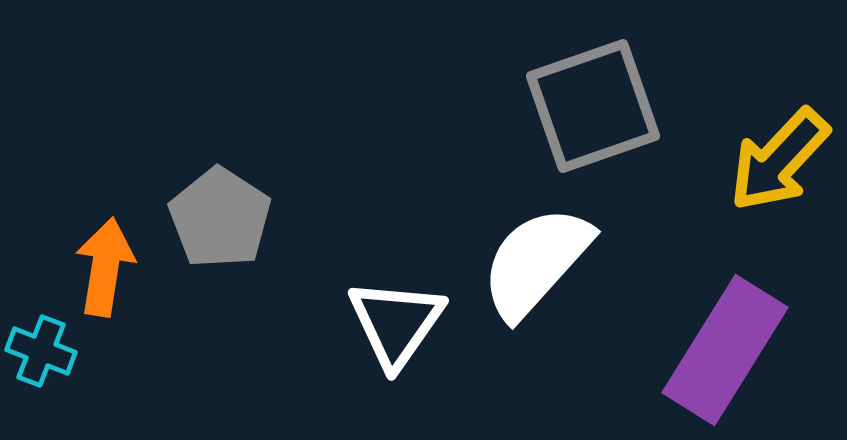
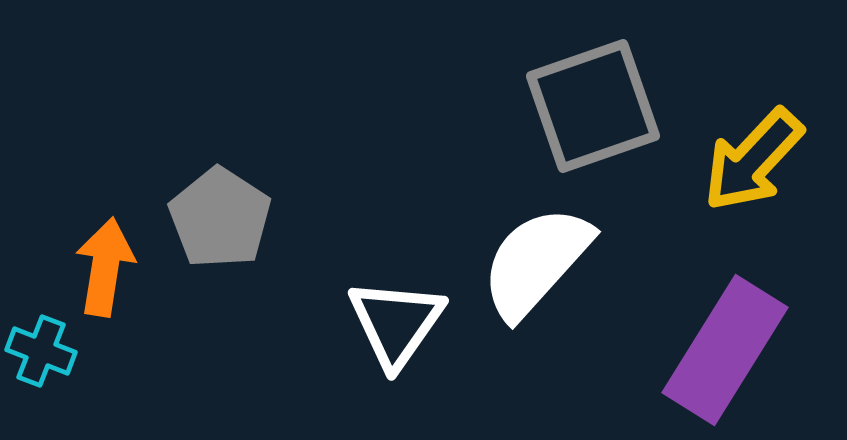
yellow arrow: moved 26 px left
